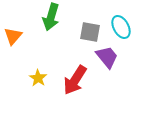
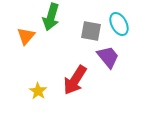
cyan ellipse: moved 2 px left, 3 px up
gray square: moved 1 px right, 1 px up
orange triangle: moved 13 px right
purple trapezoid: moved 1 px right
yellow star: moved 13 px down
